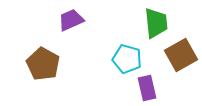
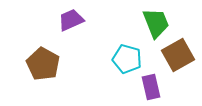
green trapezoid: rotated 16 degrees counterclockwise
brown square: moved 3 px left
purple rectangle: moved 4 px right, 1 px up
